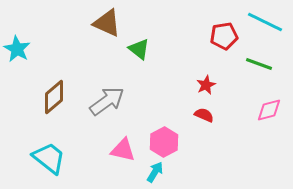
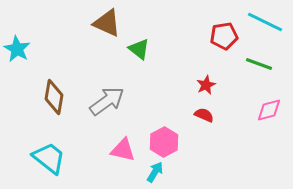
brown diamond: rotated 40 degrees counterclockwise
